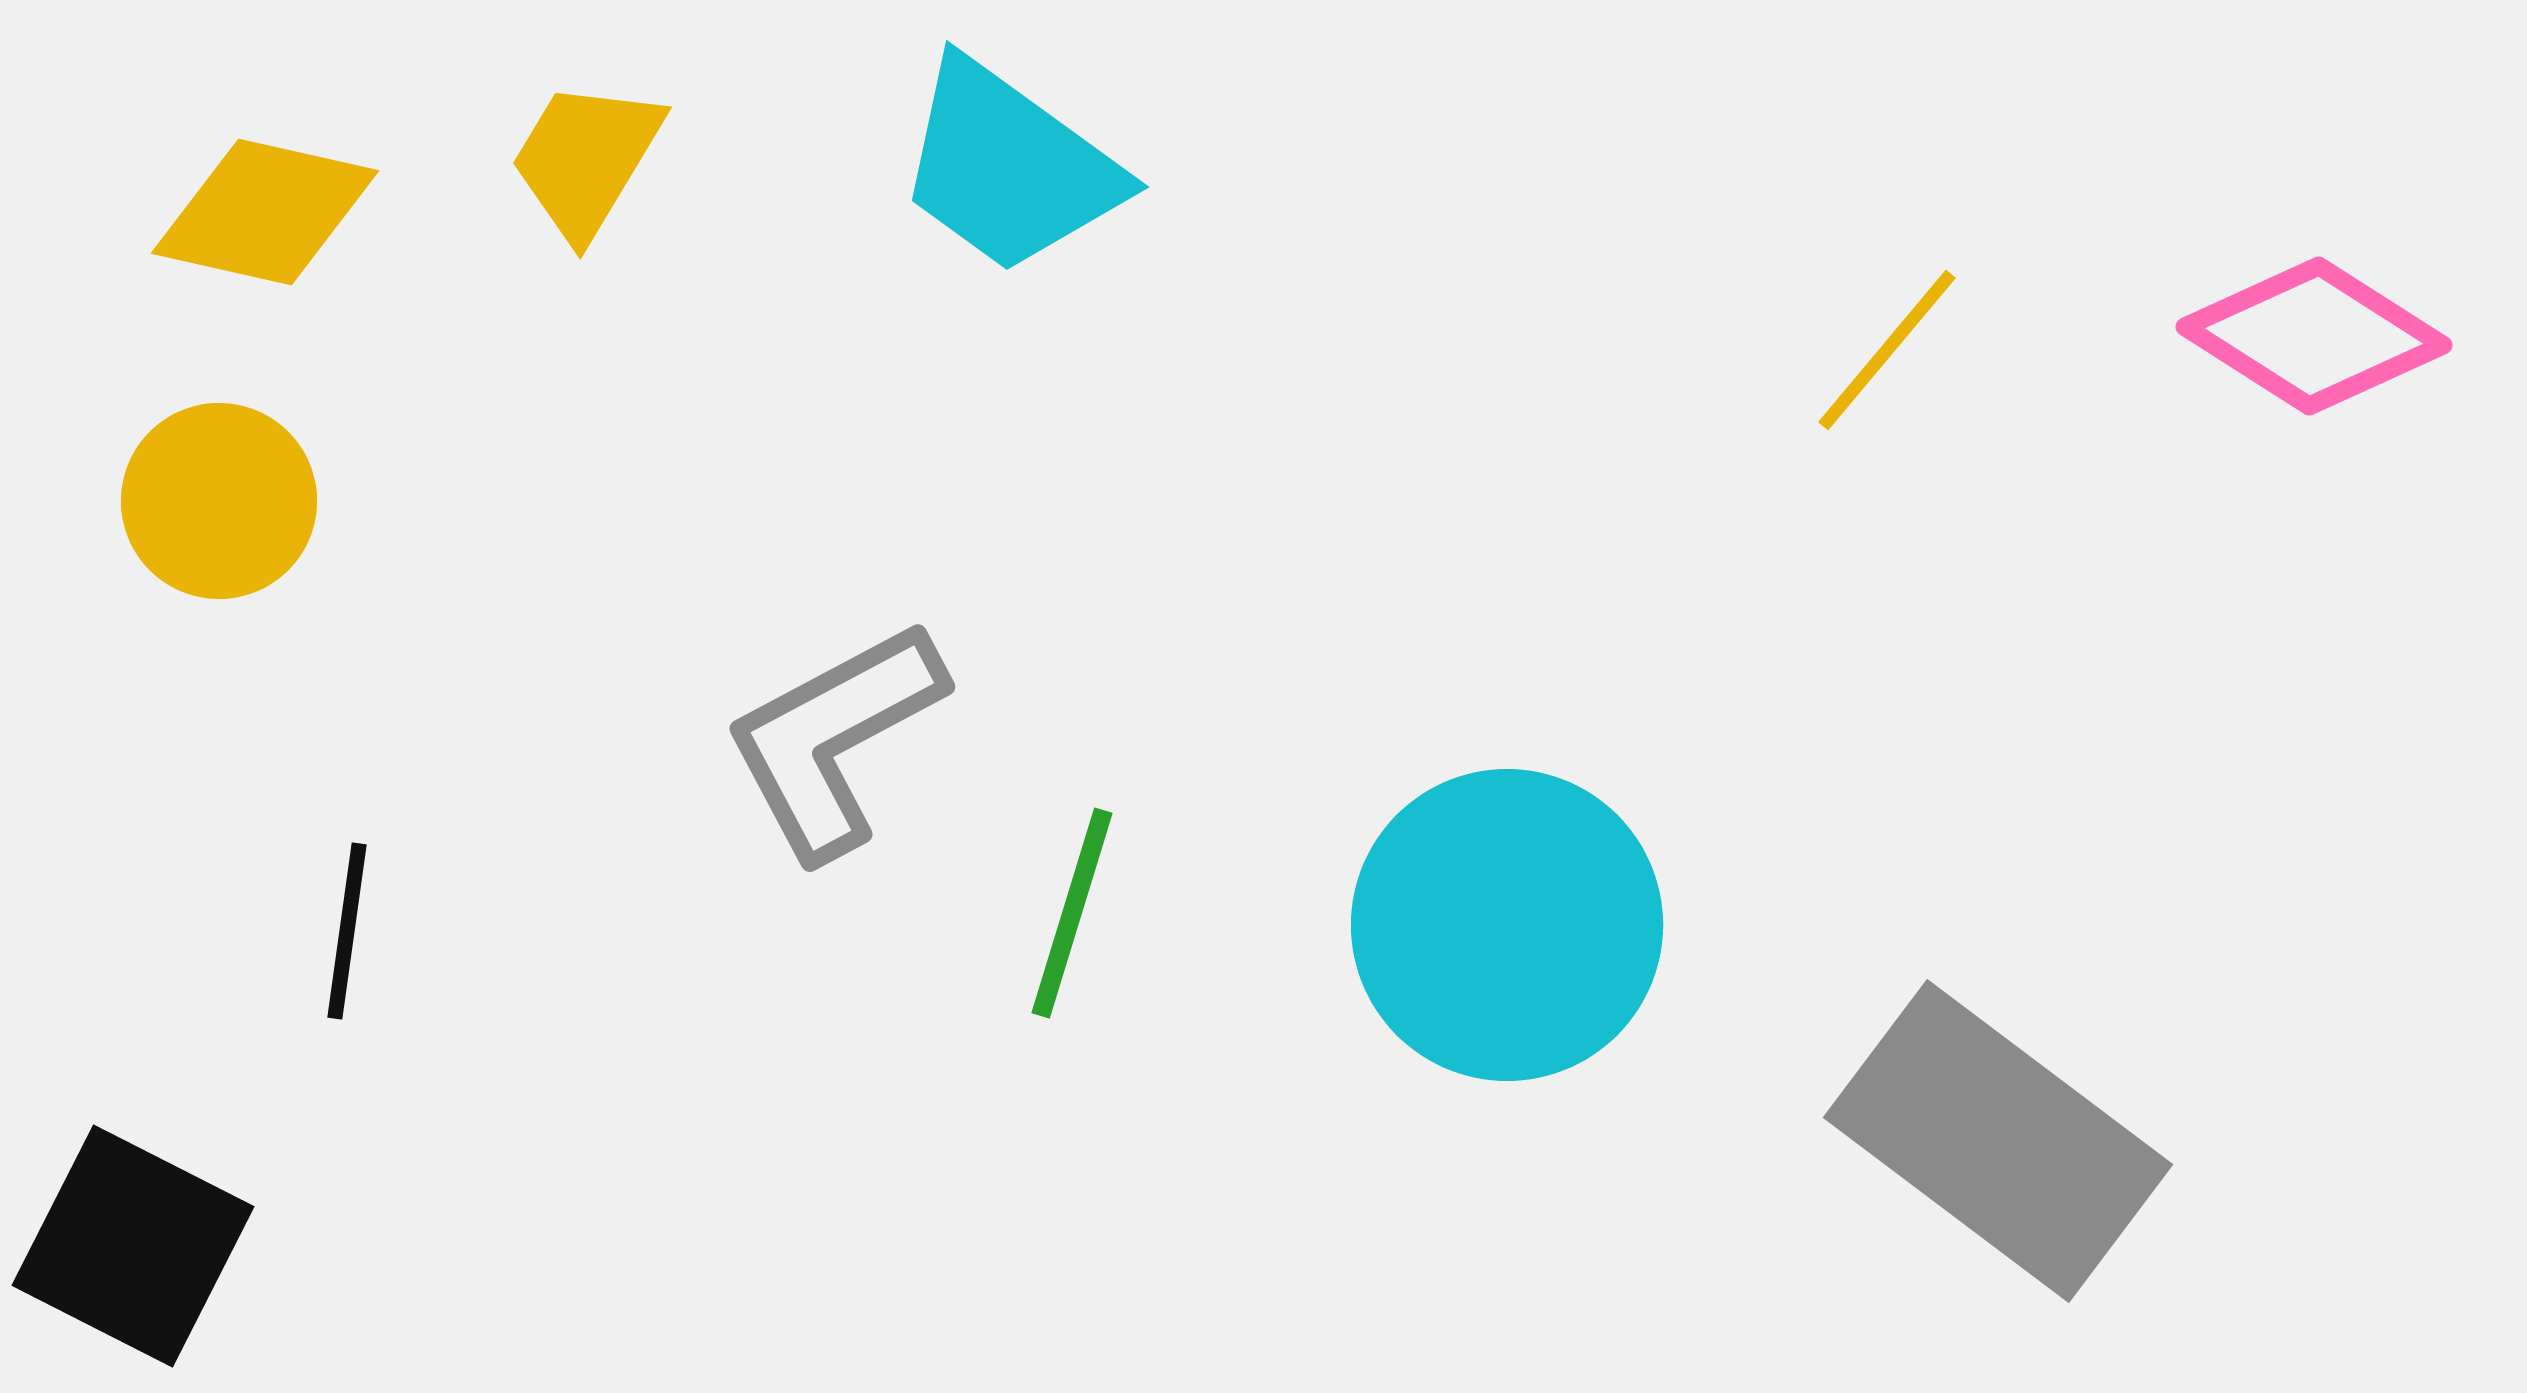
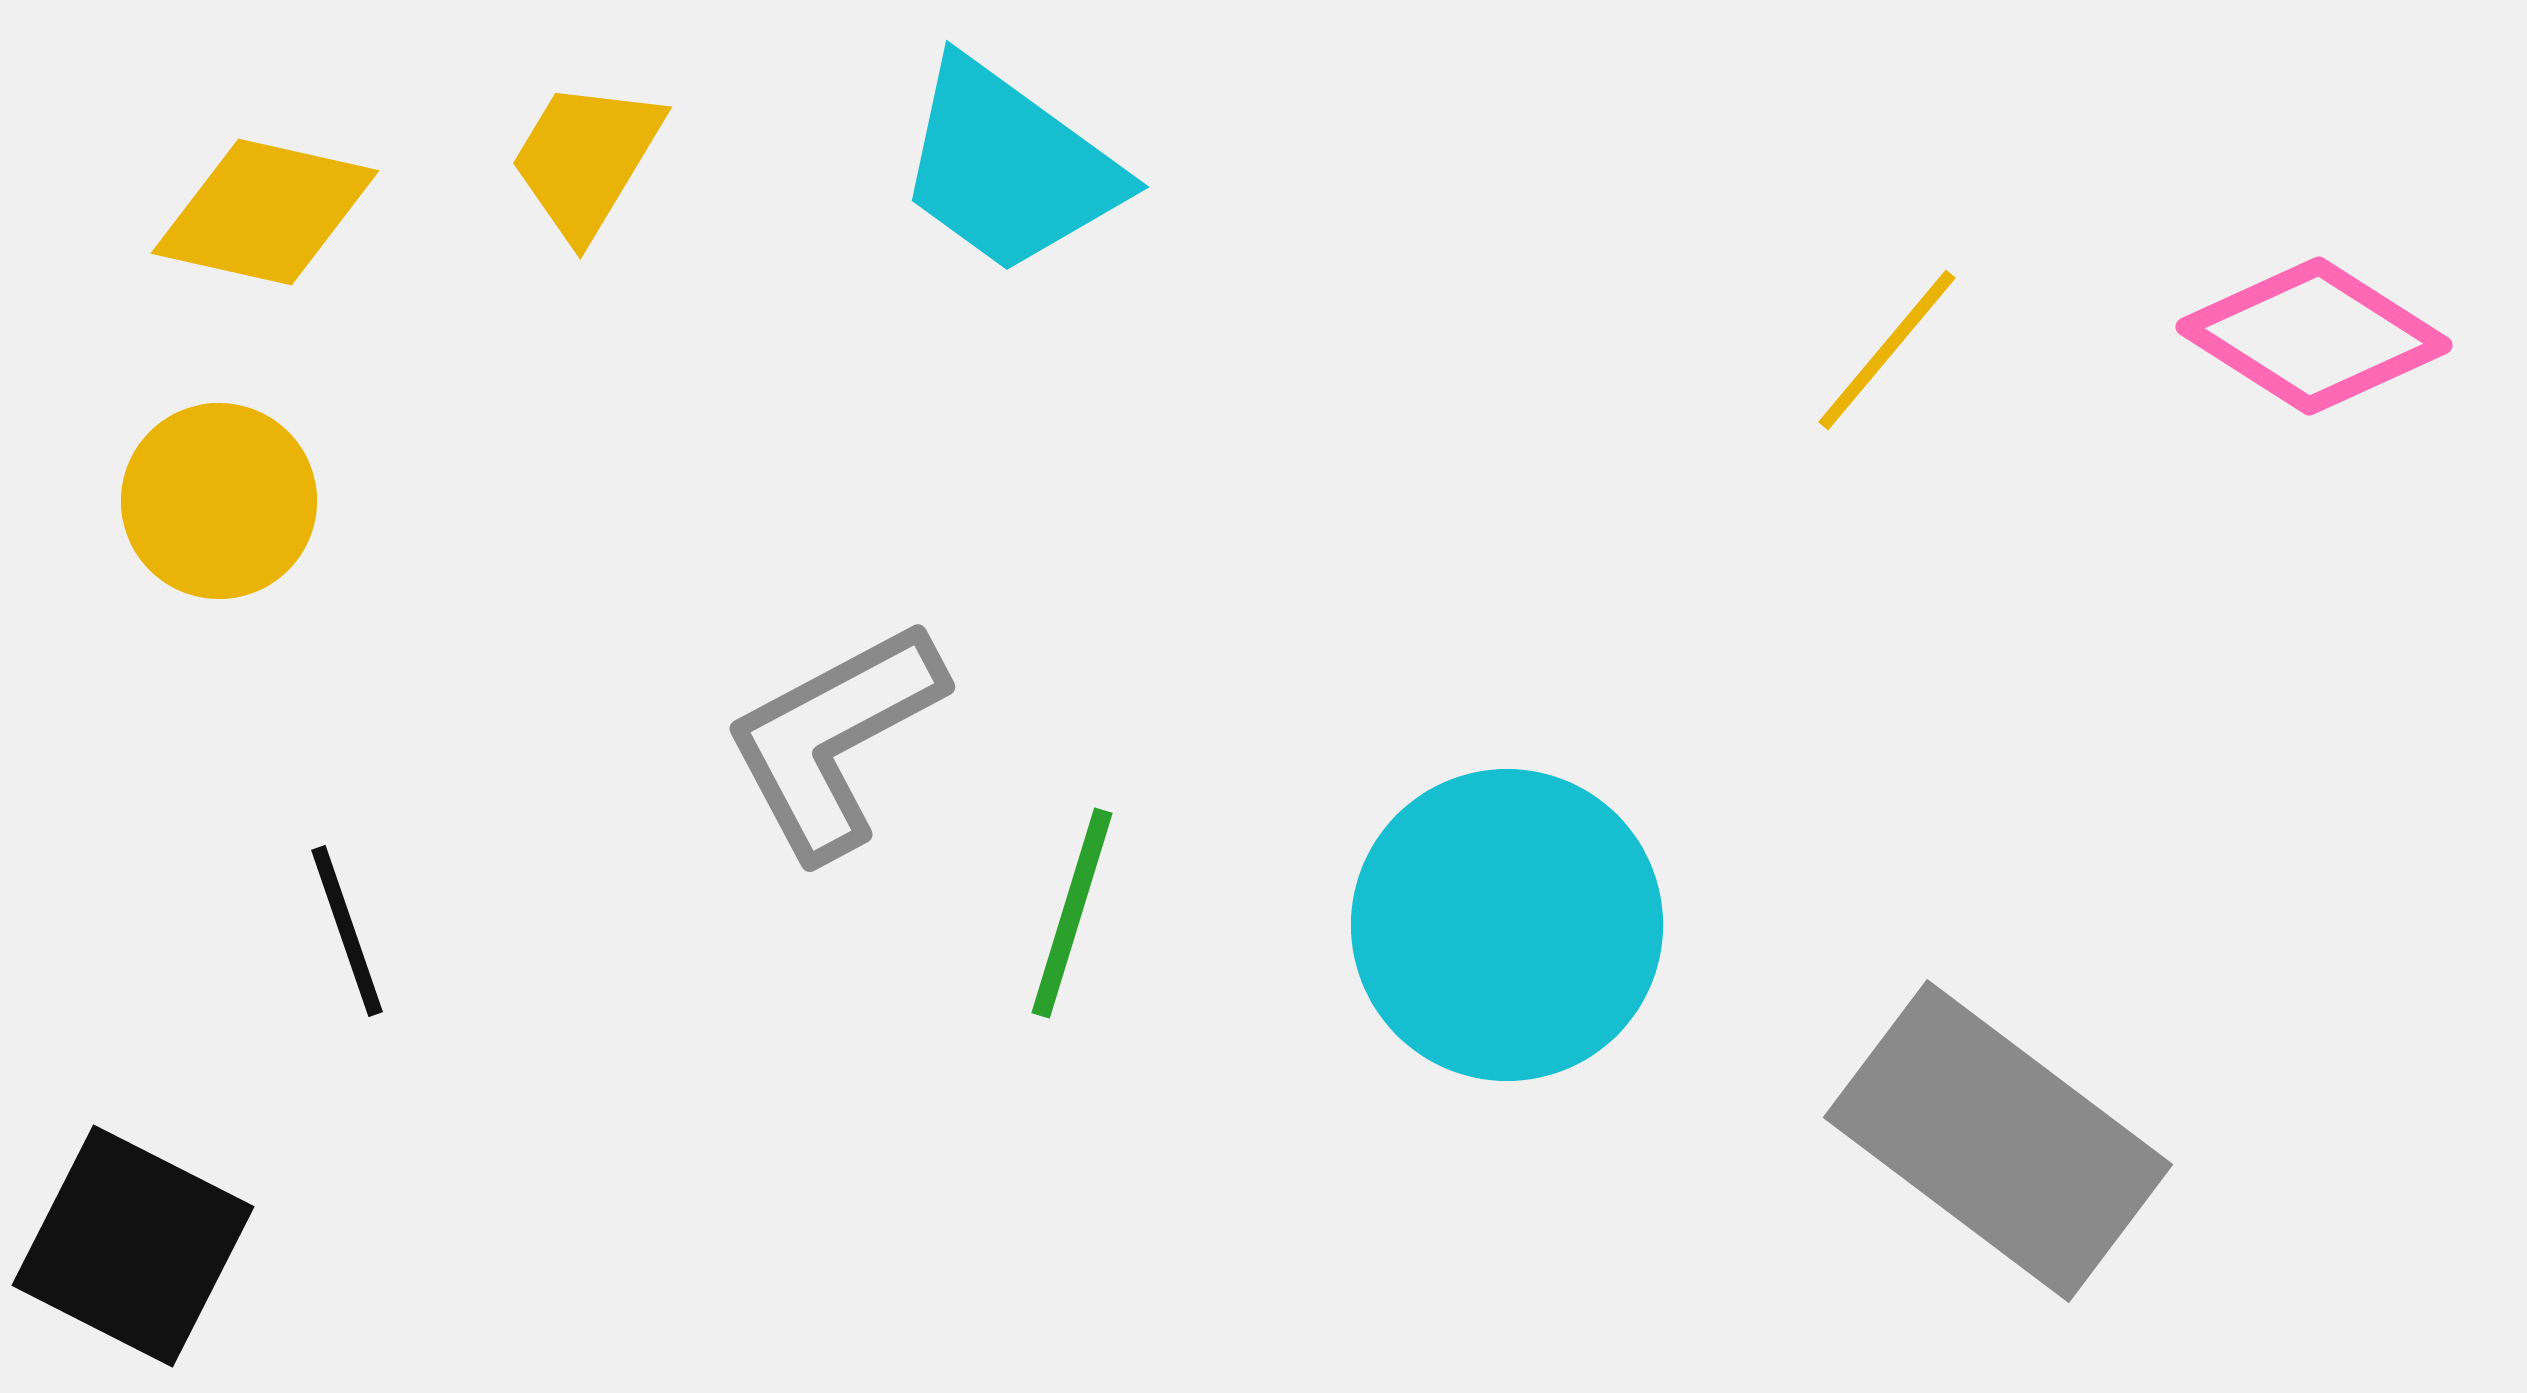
black line: rotated 27 degrees counterclockwise
